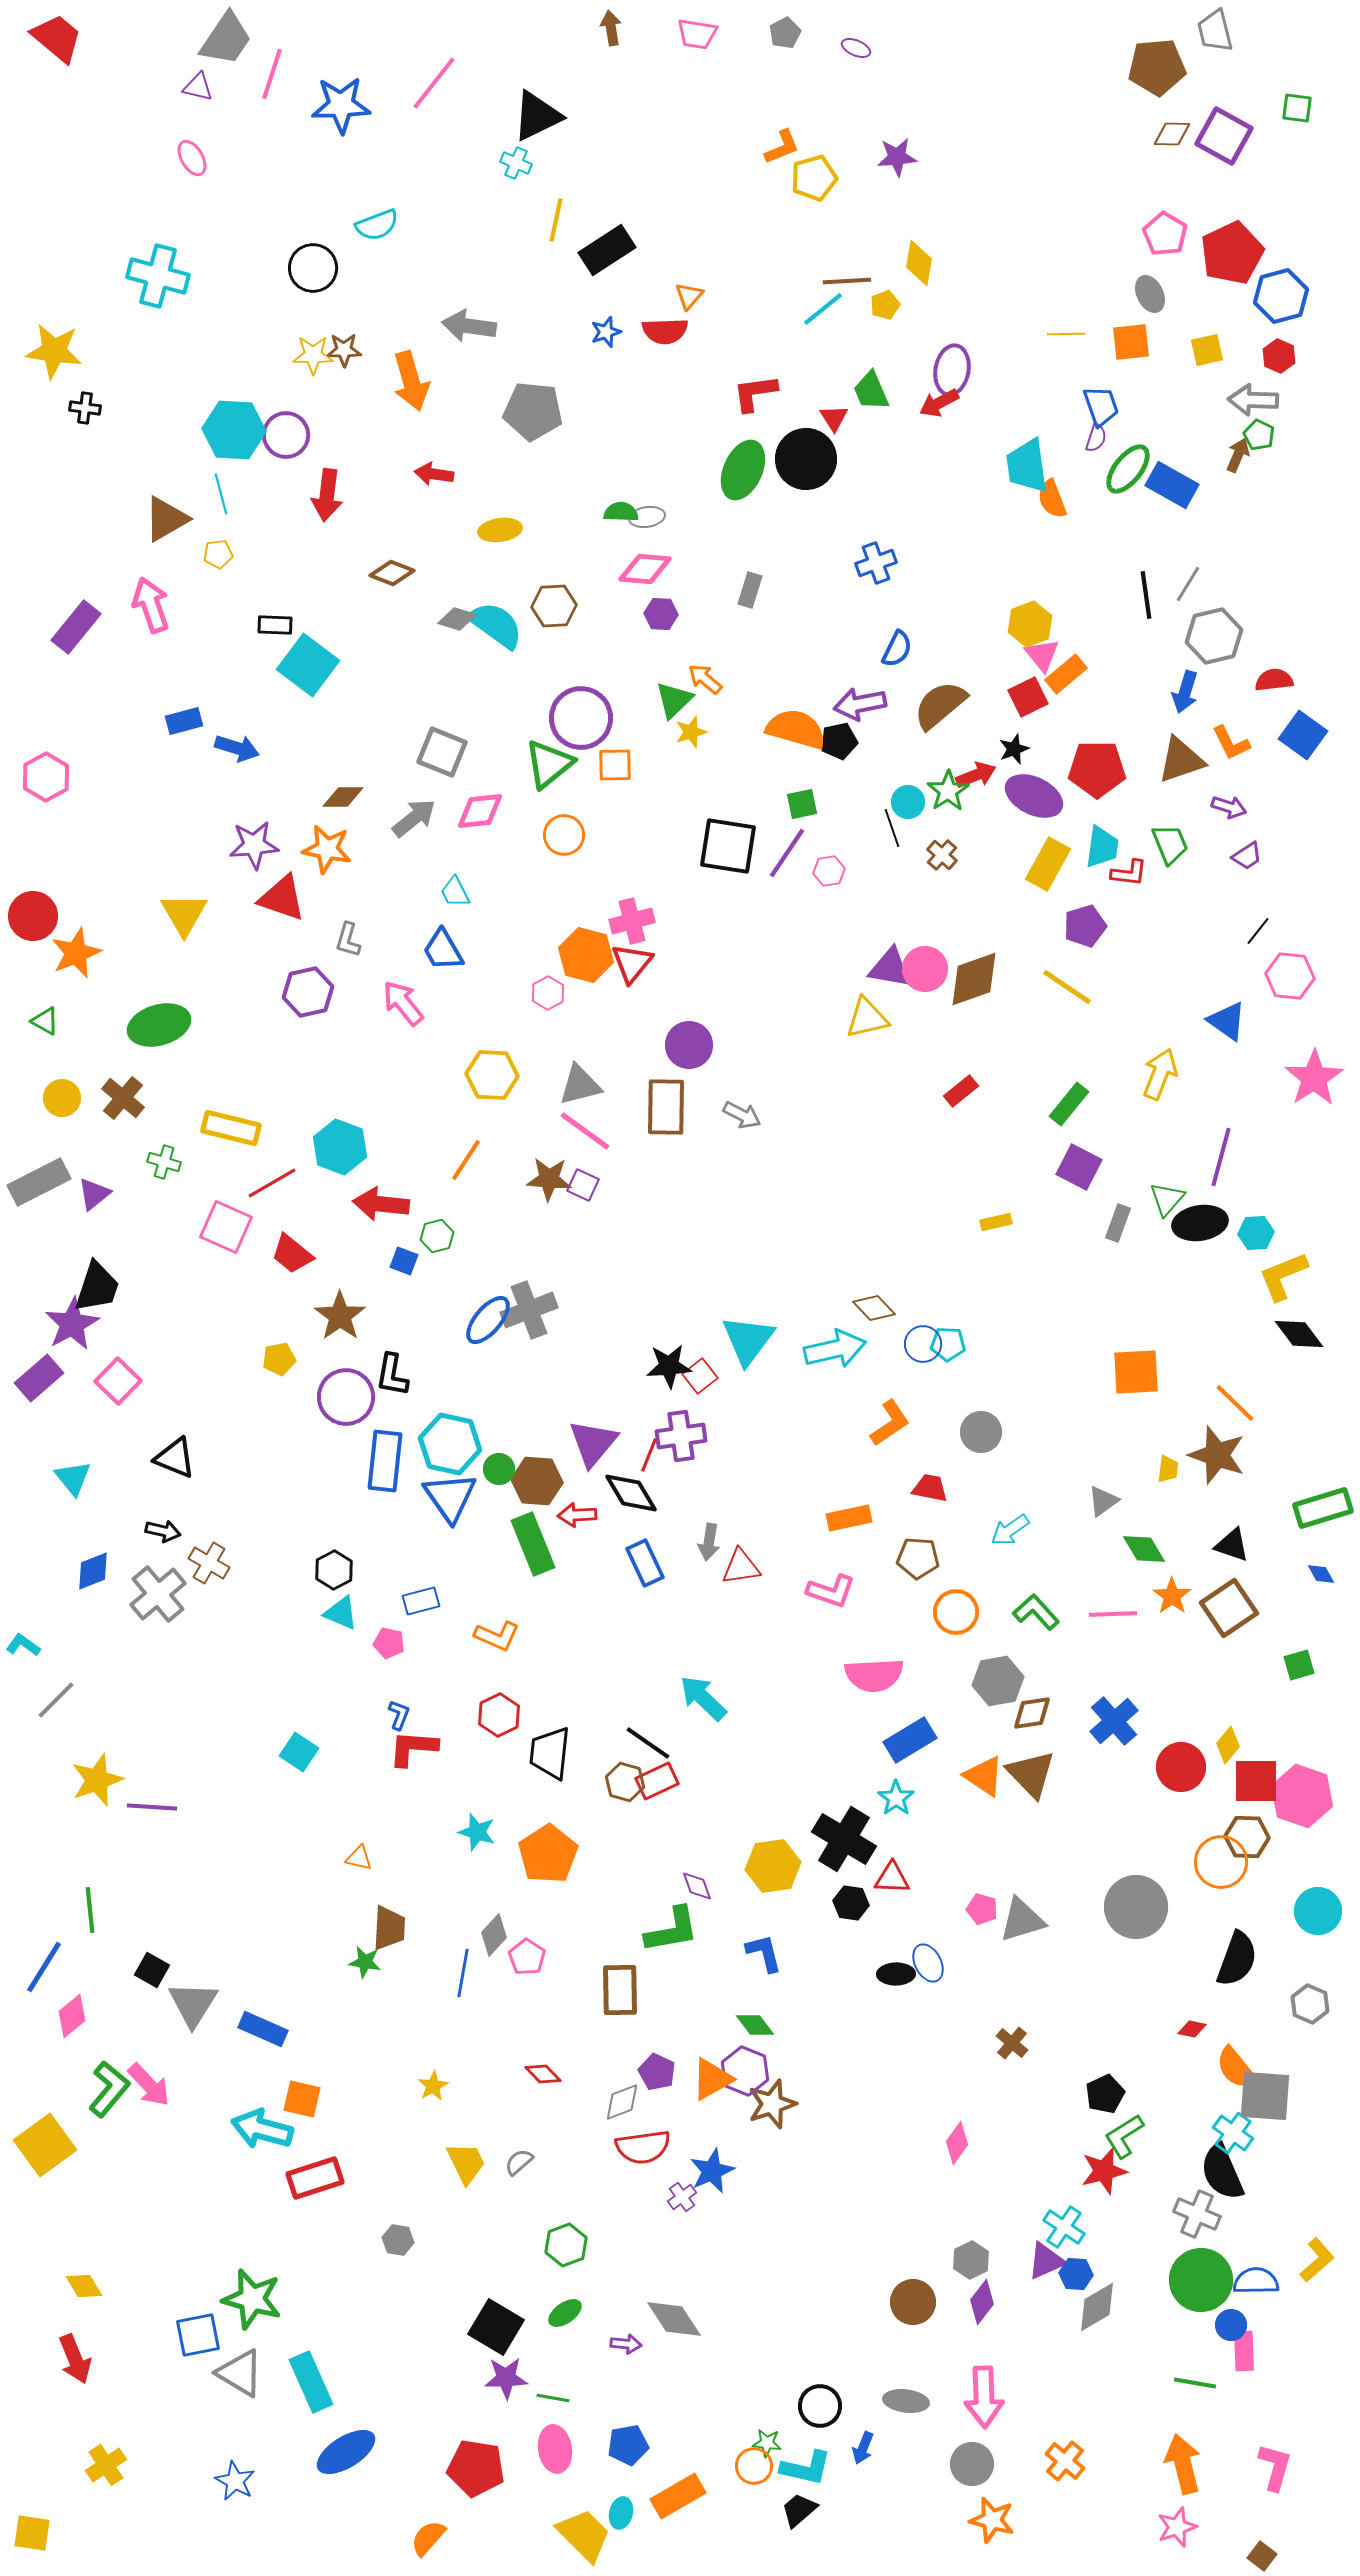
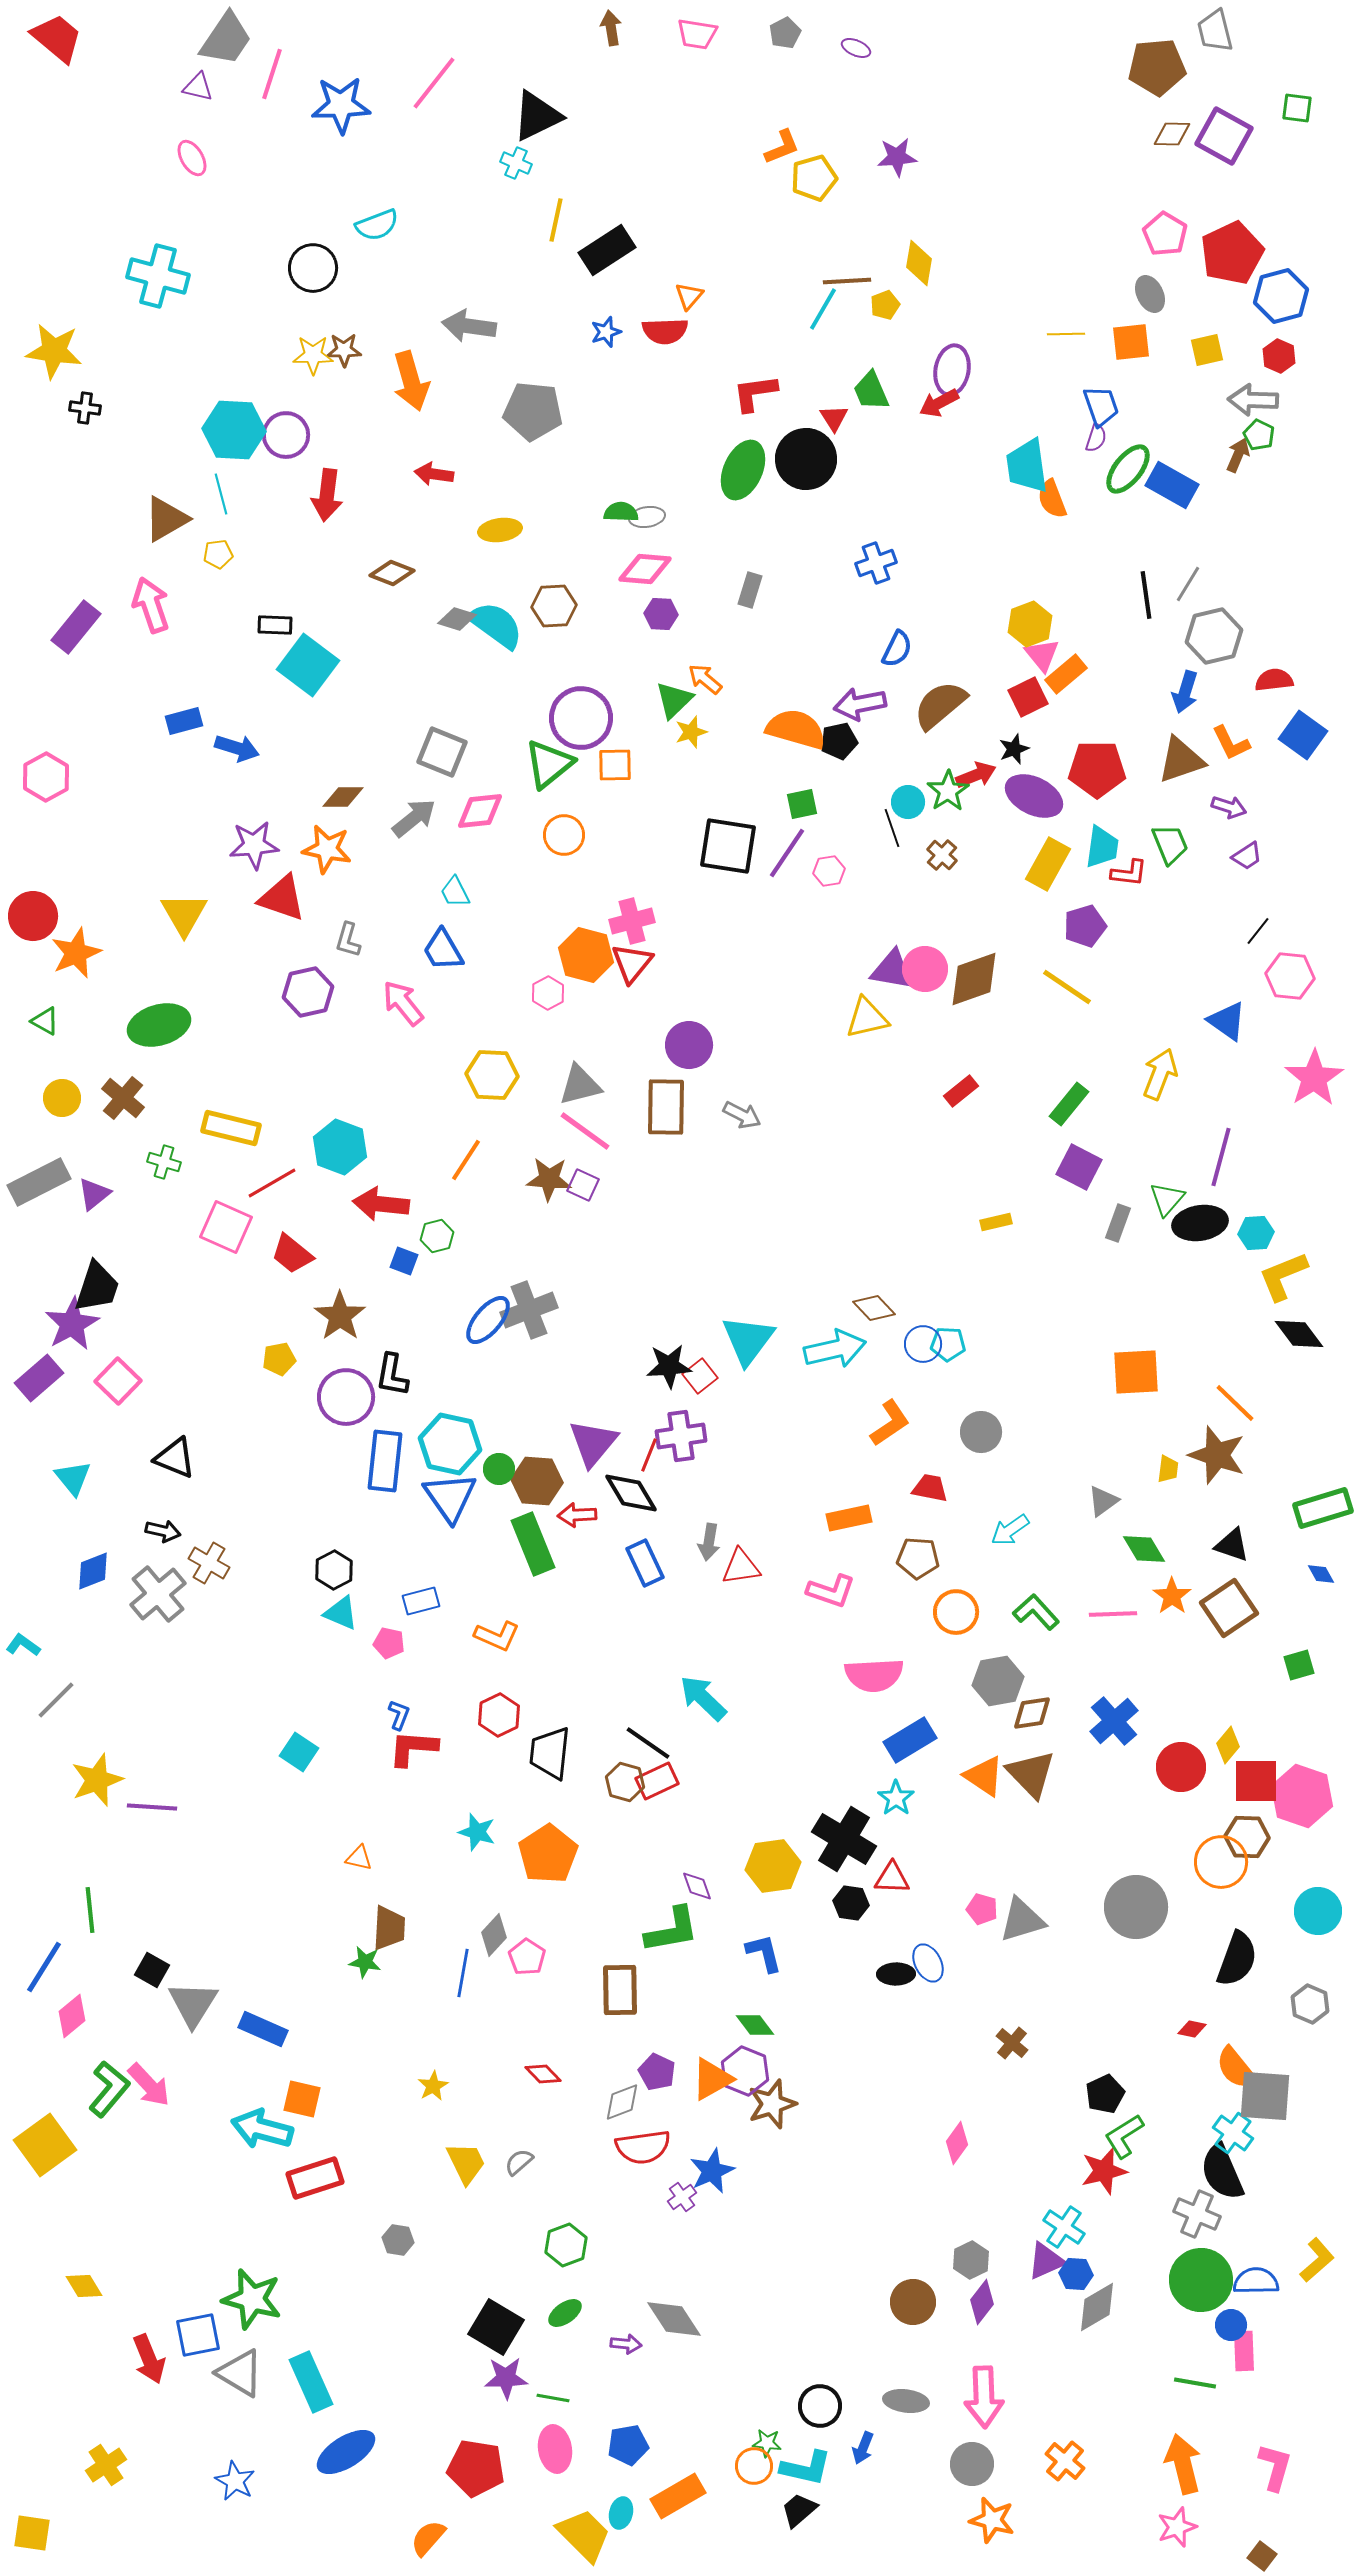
cyan line at (823, 309): rotated 21 degrees counterclockwise
purple triangle at (890, 968): moved 2 px right, 2 px down
red arrow at (75, 2359): moved 74 px right
